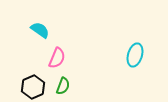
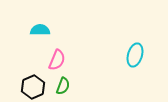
cyan semicircle: rotated 36 degrees counterclockwise
pink semicircle: moved 2 px down
